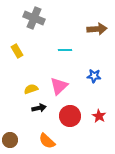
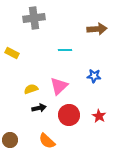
gray cross: rotated 30 degrees counterclockwise
yellow rectangle: moved 5 px left, 2 px down; rotated 32 degrees counterclockwise
red circle: moved 1 px left, 1 px up
